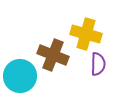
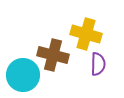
brown cross: rotated 8 degrees counterclockwise
cyan circle: moved 3 px right, 1 px up
